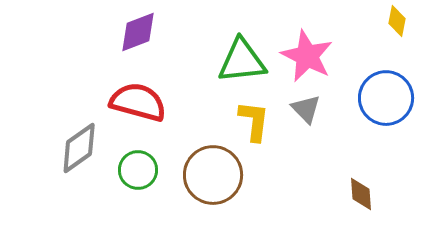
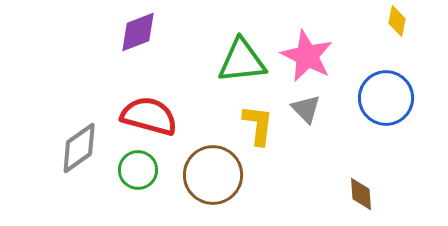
red semicircle: moved 11 px right, 14 px down
yellow L-shape: moved 4 px right, 4 px down
